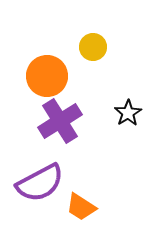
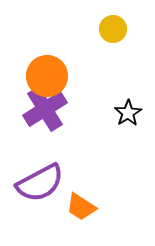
yellow circle: moved 20 px right, 18 px up
purple cross: moved 15 px left, 12 px up
